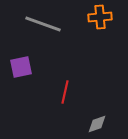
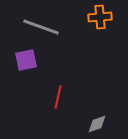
gray line: moved 2 px left, 3 px down
purple square: moved 5 px right, 7 px up
red line: moved 7 px left, 5 px down
